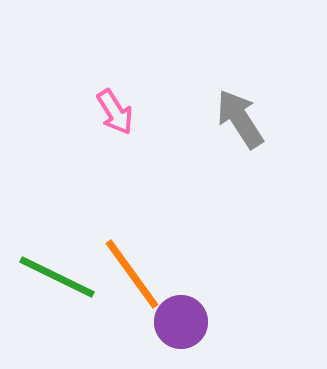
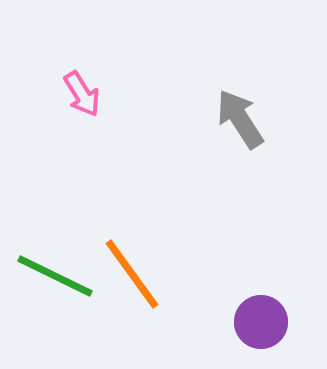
pink arrow: moved 33 px left, 18 px up
green line: moved 2 px left, 1 px up
purple circle: moved 80 px right
